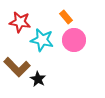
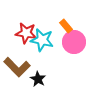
orange rectangle: moved 9 px down
red star: moved 6 px right, 11 px down
pink circle: moved 2 px down
